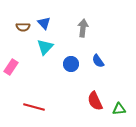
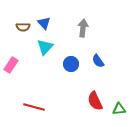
pink rectangle: moved 2 px up
